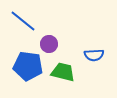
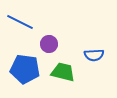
blue line: moved 3 px left, 1 px down; rotated 12 degrees counterclockwise
blue pentagon: moved 3 px left, 3 px down
